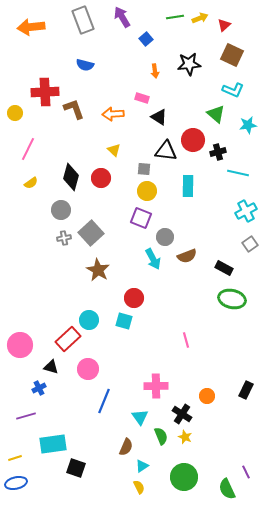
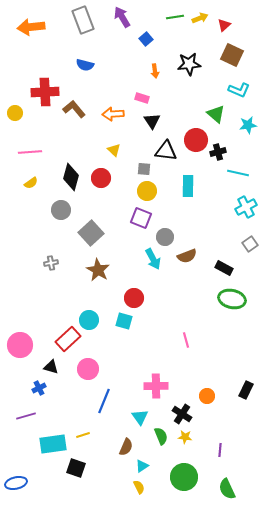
cyan L-shape at (233, 90): moved 6 px right
brown L-shape at (74, 109): rotated 20 degrees counterclockwise
black triangle at (159, 117): moved 7 px left, 4 px down; rotated 24 degrees clockwise
red circle at (193, 140): moved 3 px right
pink line at (28, 149): moved 2 px right, 3 px down; rotated 60 degrees clockwise
cyan cross at (246, 211): moved 4 px up
gray cross at (64, 238): moved 13 px left, 25 px down
yellow star at (185, 437): rotated 16 degrees counterclockwise
yellow line at (15, 458): moved 68 px right, 23 px up
purple line at (246, 472): moved 26 px left, 22 px up; rotated 32 degrees clockwise
